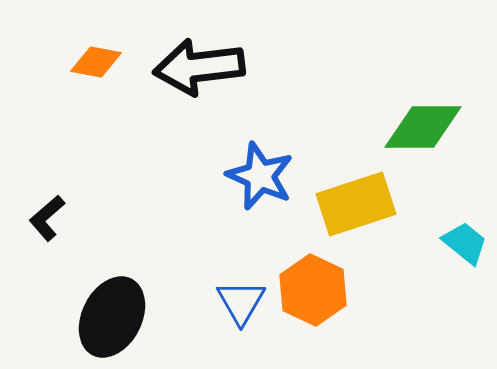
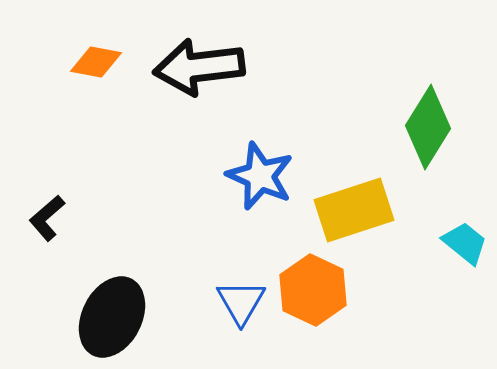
green diamond: moved 5 px right; rotated 58 degrees counterclockwise
yellow rectangle: moved 2 px left, 6 px down
